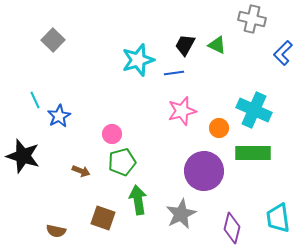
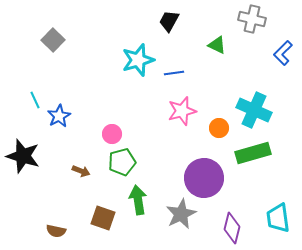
black trapezoid: moved 16 px left, 24 px up
green rectangle: rotated 16 degrees counterclockwise
purple circle: moved 7 px down
